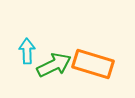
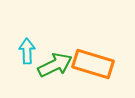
green arrow: moved 1 px right
